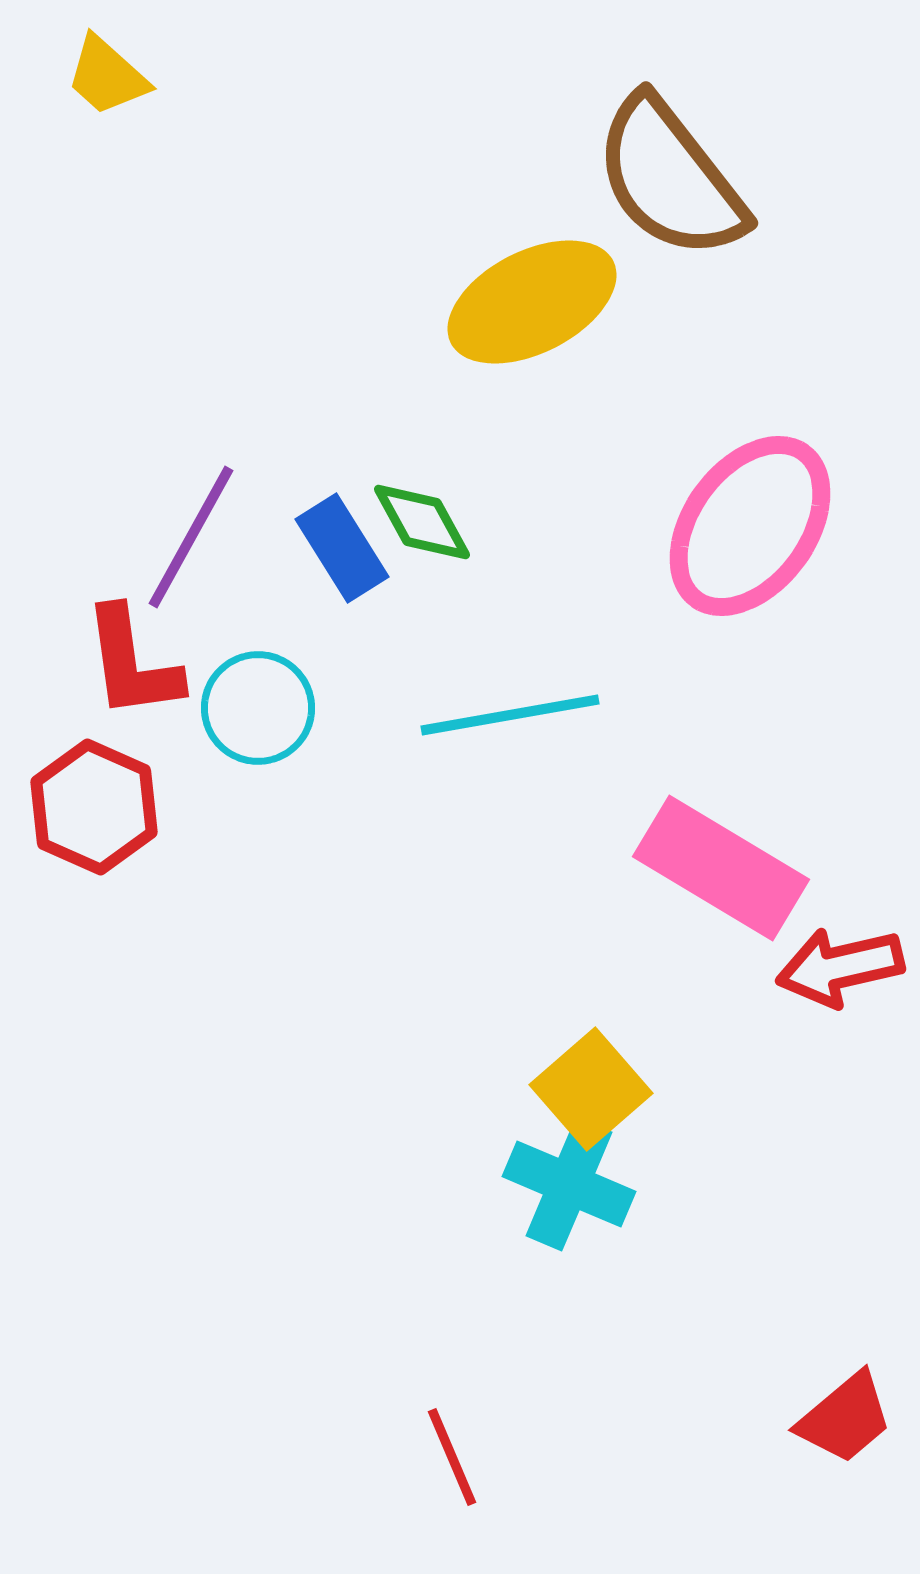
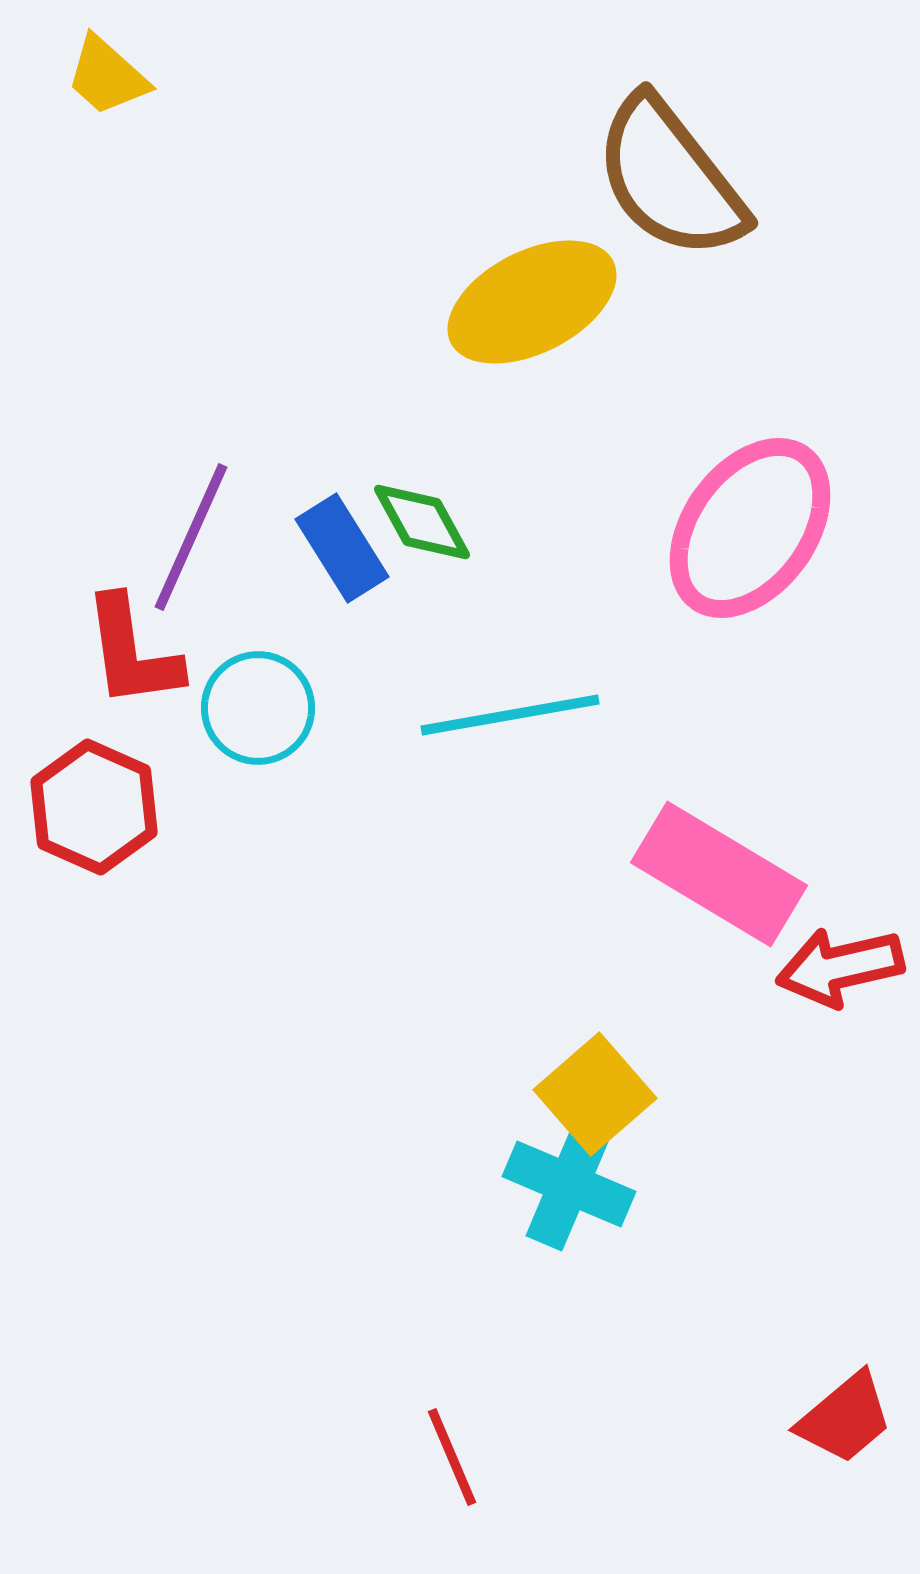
pink ellipse: moved 2 px down
purple line: rotated 5 degrees counterclockwise
red L-shape: moved 11 px up
pink rectangle: moved 2 px left, 6 px down
yellow square: moved 4 px right, 5 px down
